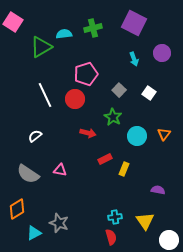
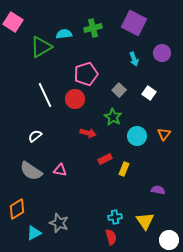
gray semicircle: moved 3 px right, 3 px up
